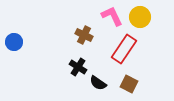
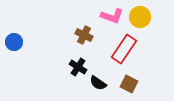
pink L-shape: rotated 135 degrees clockwise
